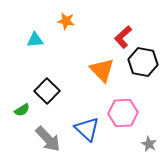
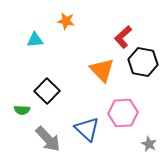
green semicircle: rotated 35 degrees clockwise
